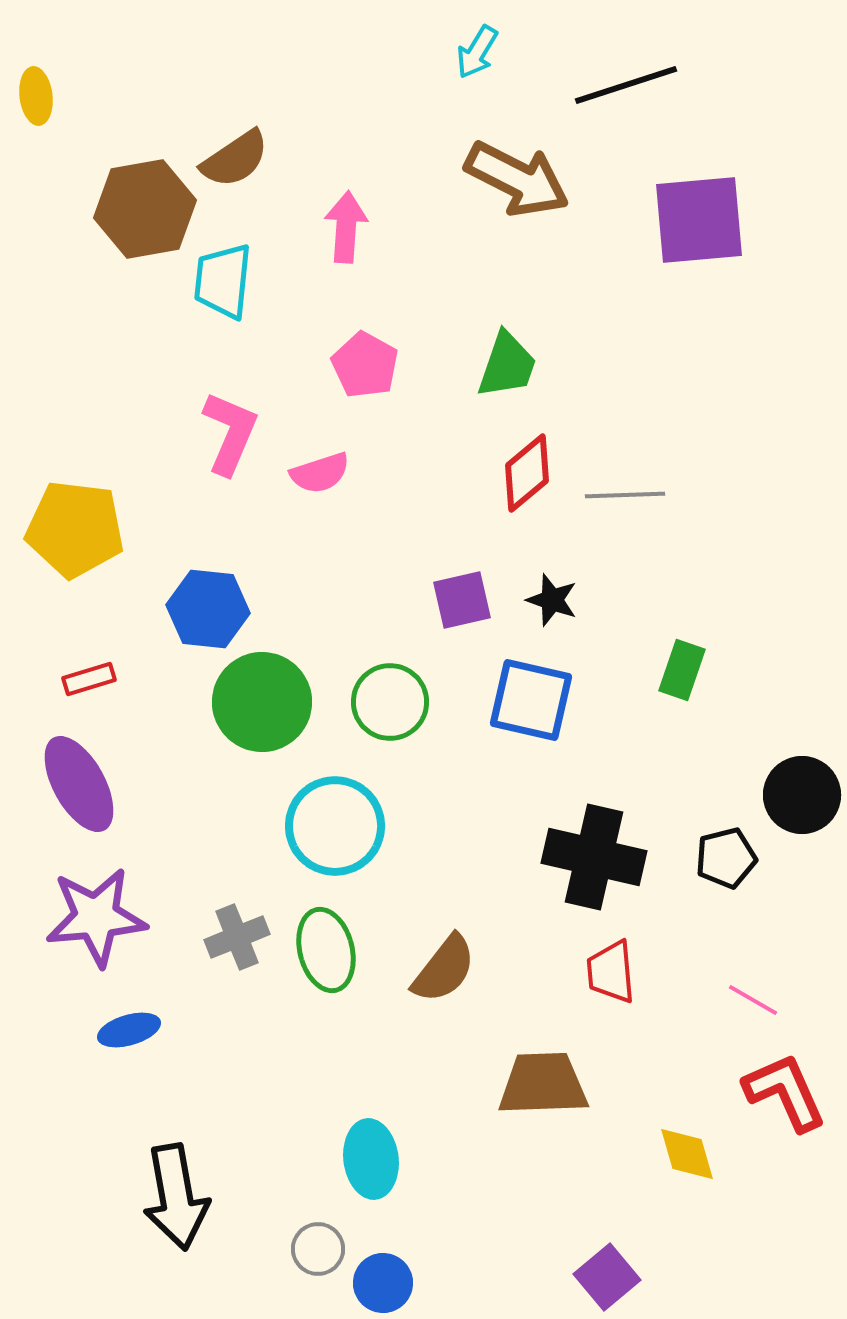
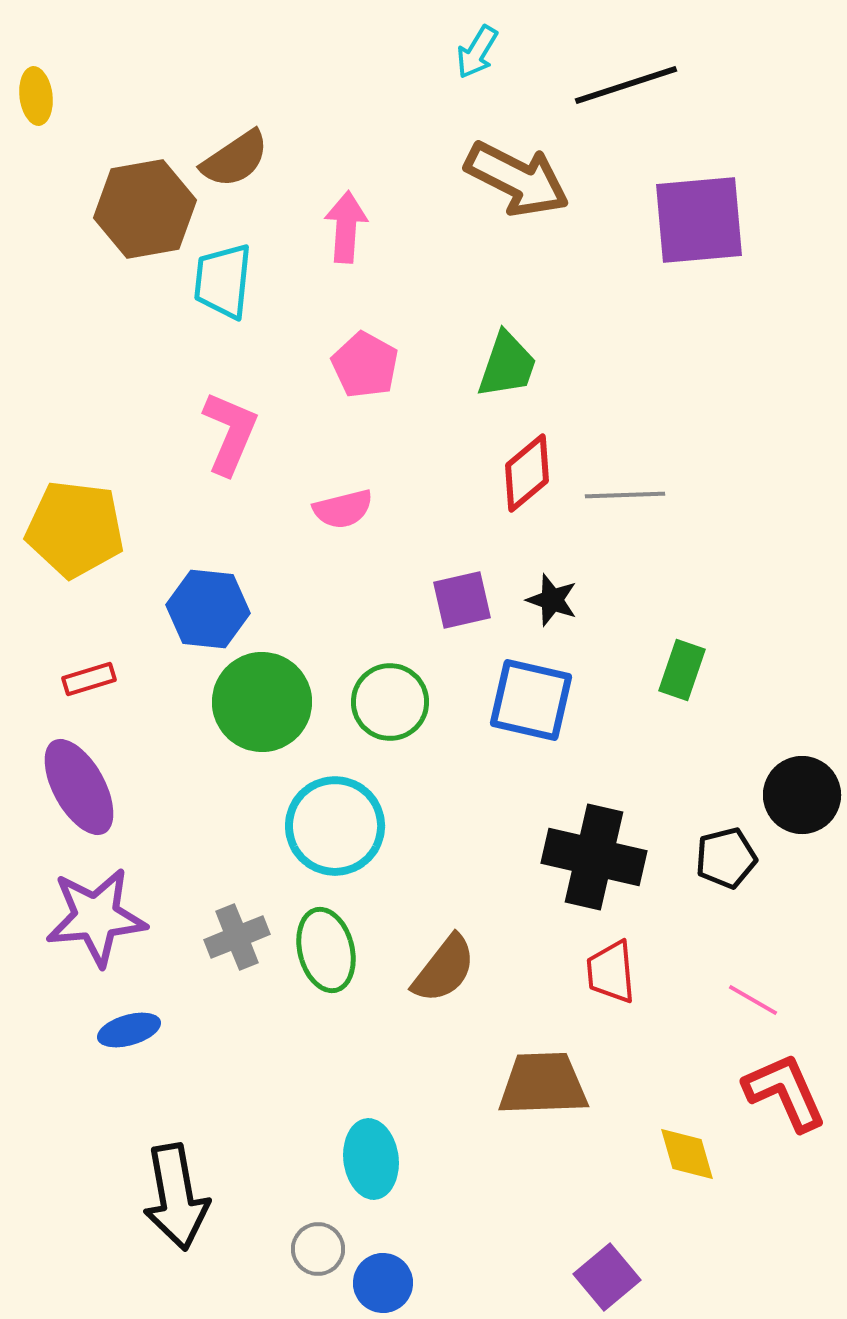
pink semicircle at (320, 473): moved 23 px right, 36 px down; rotated 4 degrees clockwise
purple ellipse at (79, 784): moved 3 px down
